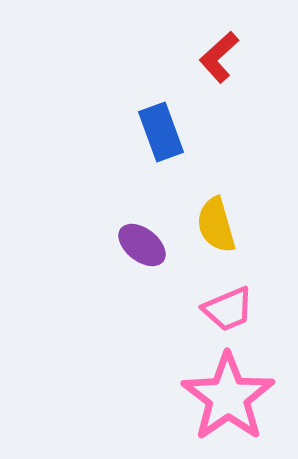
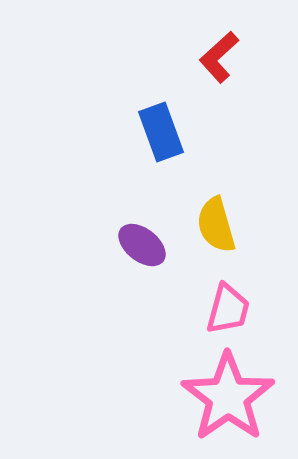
pink trapezoid: rotated 52 degrees counterclockwise
